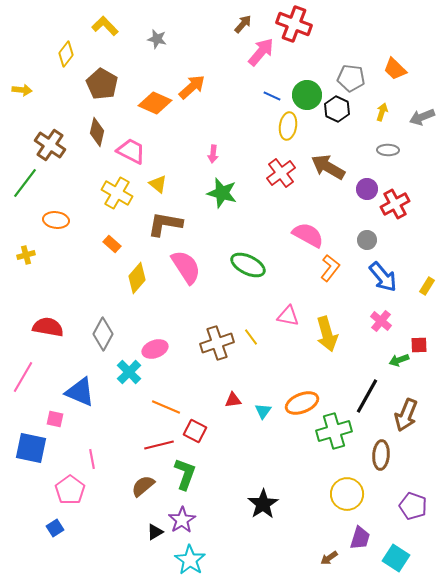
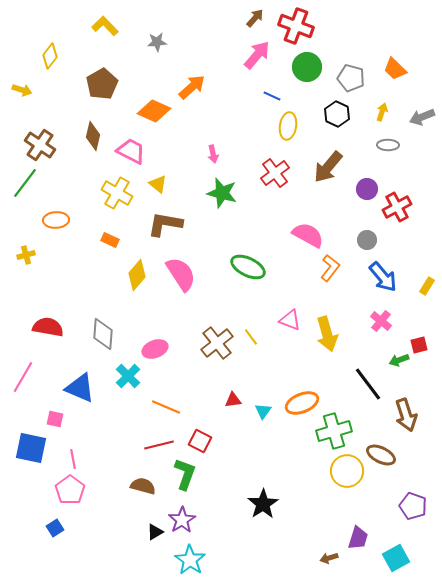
brown arrow at (243, 24): moved 12 px right, 6 px up
red cross at (294, 24): moved 2 px right, 2 px down
gray star at (157, 39): moved 3 px down; rotated 18 degrees counterclockwise
pink arrow at (261, 52): moved 4 px left, 3 px down
yellow diamond at (66, 54): moved 16 px left, 2 px down
gray pentagon at (351, 78): rotated 8 degrees clockwise
brown pentagon at (102, 84): rotated 12 degrees clockwise
yellow arrow at (22, 90): rotated 12 degrees clockwise
green circle at (307, 95): moved 28 px up
orange diamond at (155, 103): moved 1 px left, 8 px down
black hexagon at (337, 109): moved 5 px down
brown diamond at (97, 132): moved 4 px left, 4 px down
brown cross at (50, 145): moved 10 px left
gray ellipse at (388, 150): moved 5 px up
pink arrow at (213, 154): rotated 18 degrees counterclockwise
brown arrow at (328, 167): rotated 80 degrees counterclockwise
red cross at (281, 173): moved 6 px left
red cross at (395, 204): moved 2 px right, 3 px down
orange ellipse at (56, 220): rotated 10 degrees counterclockwise
orange rectangle at (112, 244): moved 2 px left, 4 px up; rotated 18 degrees counterclockwise
green ellipse at (248, 265): moved 2 px down
pink semicircle at (186, 267): moved 5 px left, 7 px down
yellow diamond at (137, 278): moved 3 px up
pink triangle at (288, 316): moved 2 px right, 4 px down; rotated 10 degrees clockwise
gray diamond at (103, 334): rotated 24 degrees counterclockwise
brown cross at (217, 343): rotated 20 degrees counterclockwise
red square at (419, 345): rotated 12 degrees counterclockwise
cyan cross at (129, 372): moved 1 px left, 4 px down
blue triangle at (80, 392): moved 4 px up
black line at (367, 396): moved 1 px right, 12 px up; rotated 66 degrees counterclockwise
brown arrow at (406, 415): rotated 40 degrees counterclockwise
red square at (195, 431): moved 5 px right, 10 px down
brown ellipse at (381, 455): rotated 68 degrees counterclockwise
pink line at (92, 459): moved 19 px left
brown semicircle at (143, 486): rotated 55 degrees clockwise
yellow circle at (347, 494): moved 23 px up
purple trapezoid at (360, 538): moved 2 px left
brown arrow at (329, 558): rotated 18 degrees clockwise
cyan square at (396, 558): rotated 28 degrees clockwise
